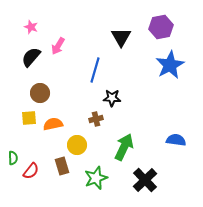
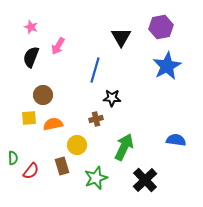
black semicircle: rotated 20 degrees counterclockwise
blue star: moved 3 px left, 1 px down
brown circle: moved 3 px right, 2 px down
